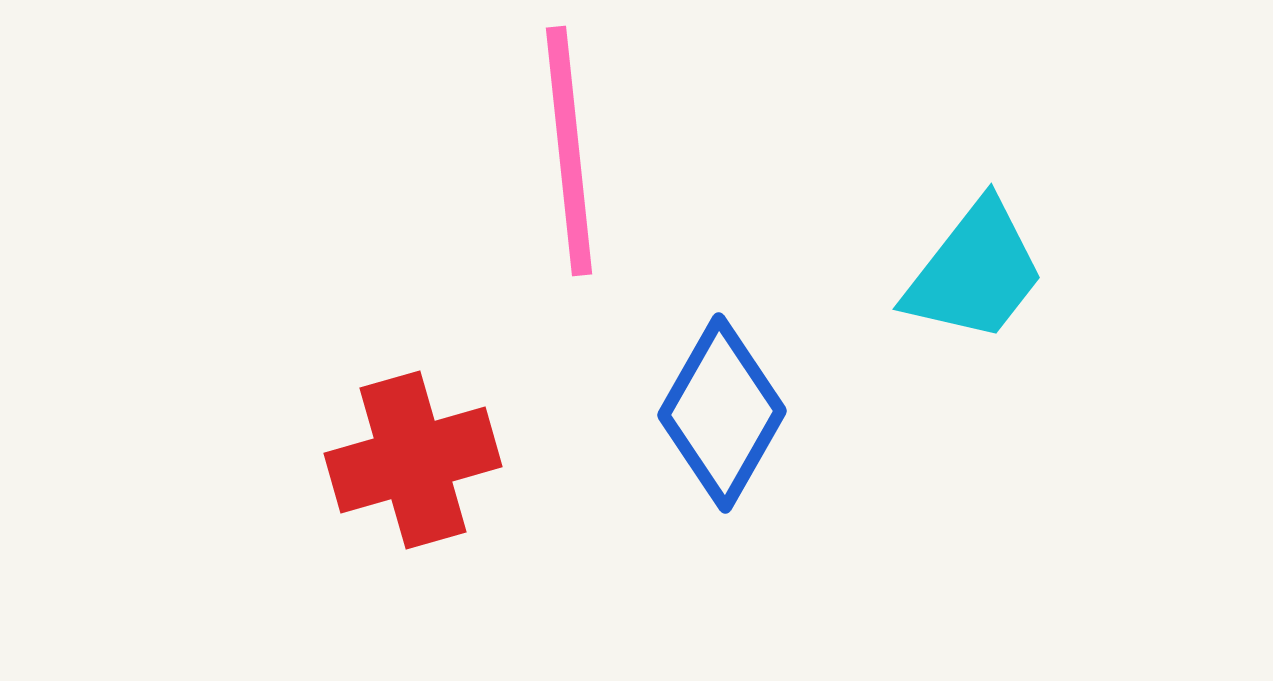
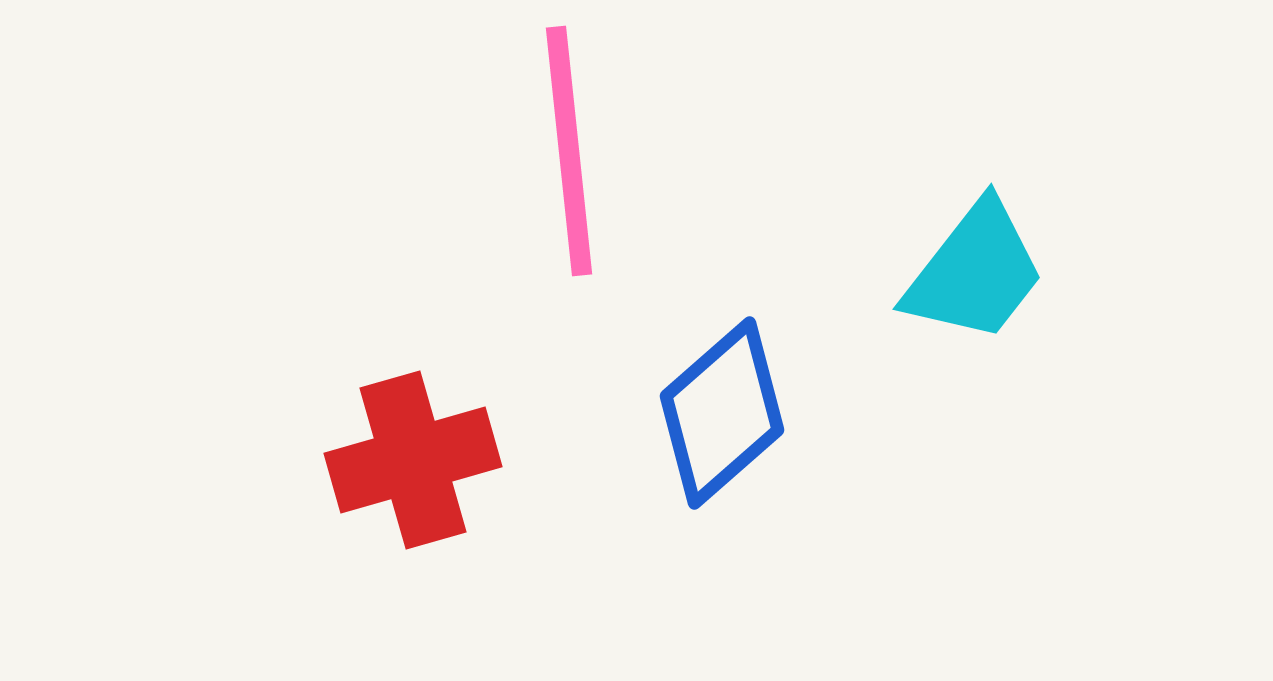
blue diamond: rotated 19 degrees clockwise
